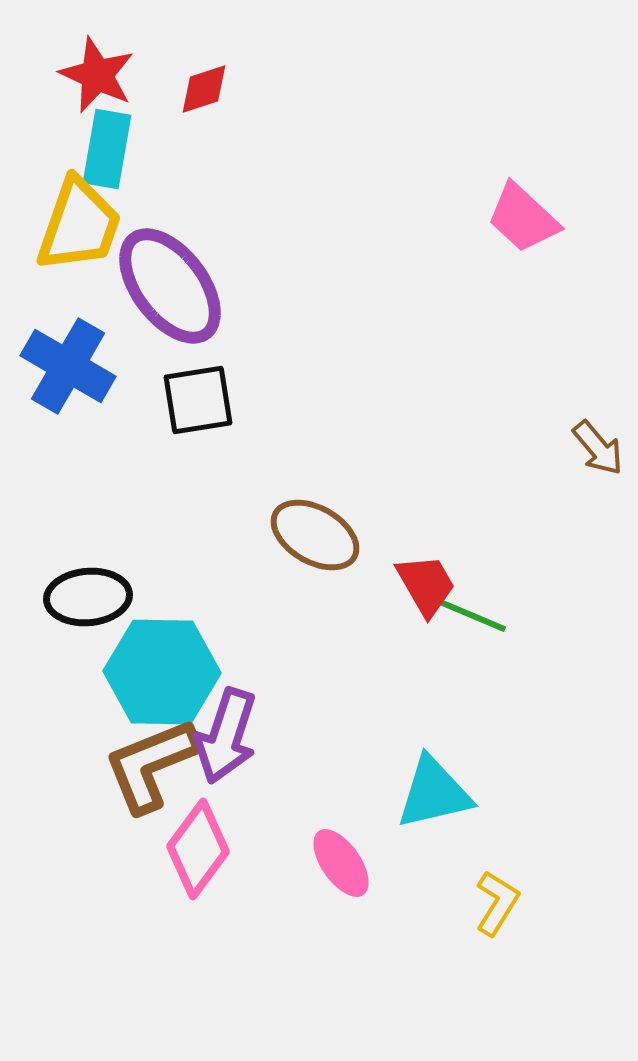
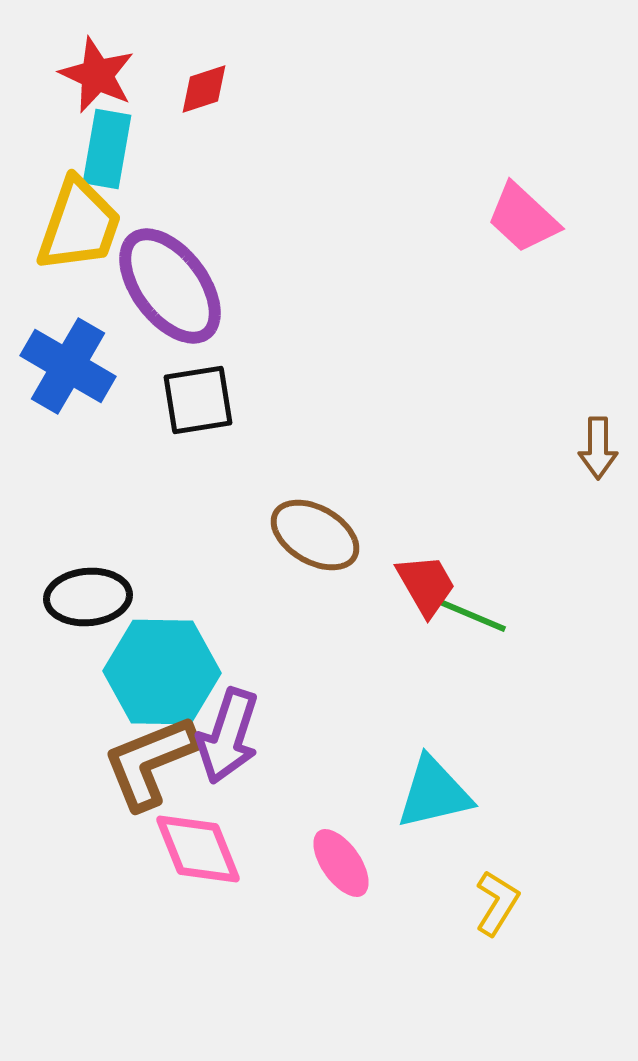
brown arrow: rotated 40 degrees clockwise
purple arrow: moved 2 px right
brown L-shape: moved 1 px left, 3 px up
pink diamond: rotated 58 degrees counterclockwise
